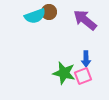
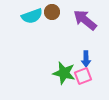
brown circle: moved 3 px right
cyan semicircle: moved 3 px left
